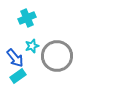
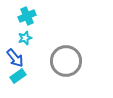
cyan cross: moved 2 px up
cyan star: moved 7 px left, 8 px up
gray circle: moved 9 px right, 5 px down
